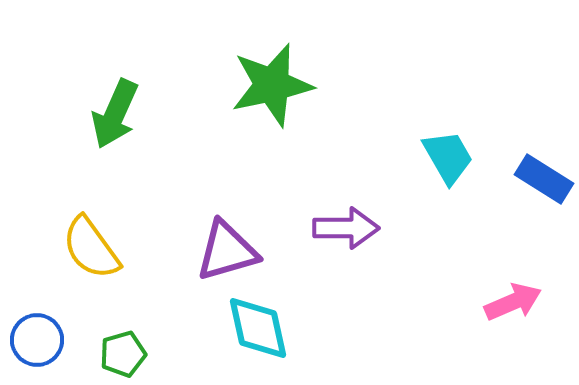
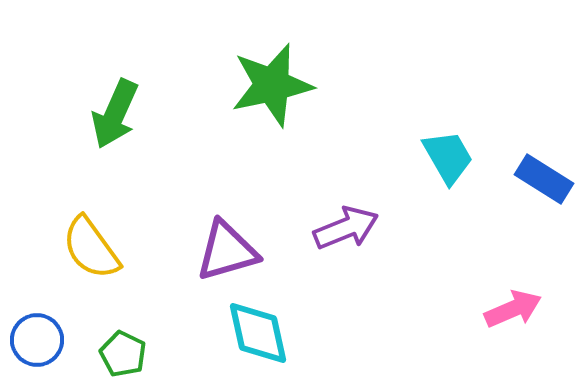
purple arrow: rotated 22 degrees counterclockwise
pink arrow: moved 7 px down
cyan diamond: moved 5 px down
green pentagon: rotated 30 degrees counterclockwise
